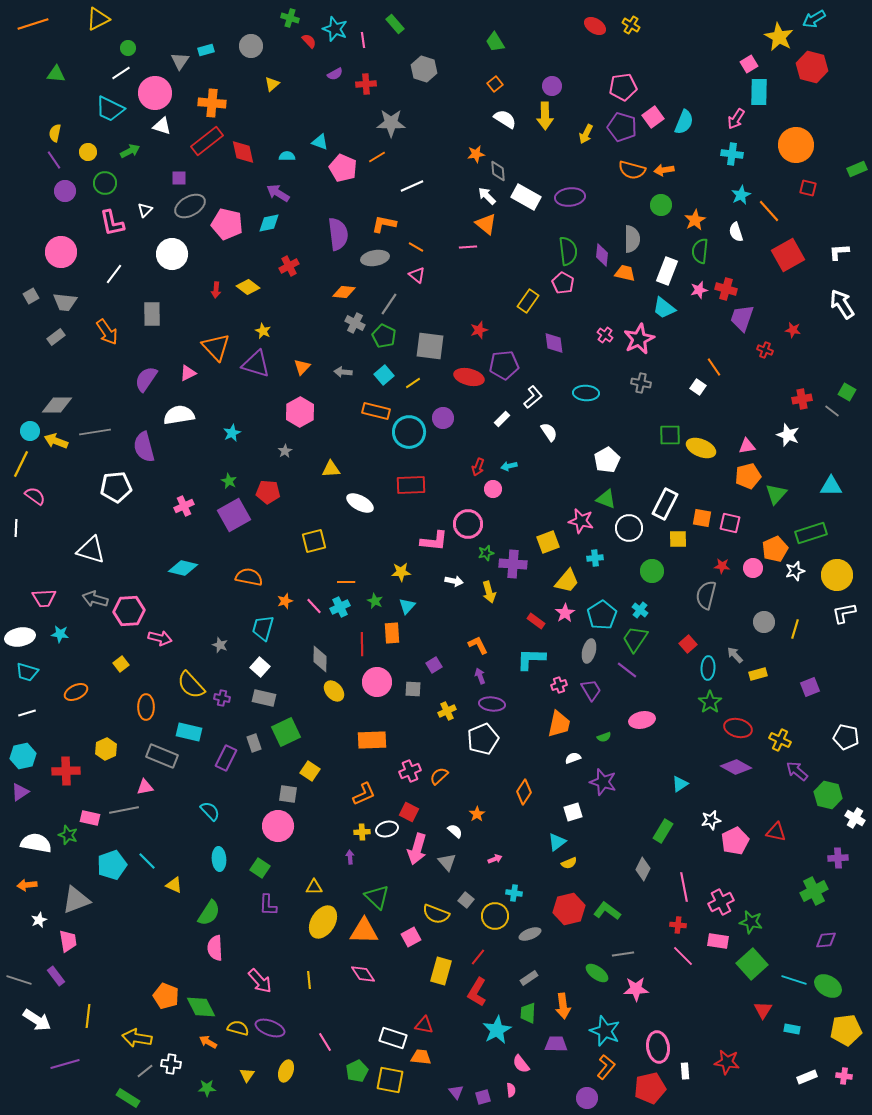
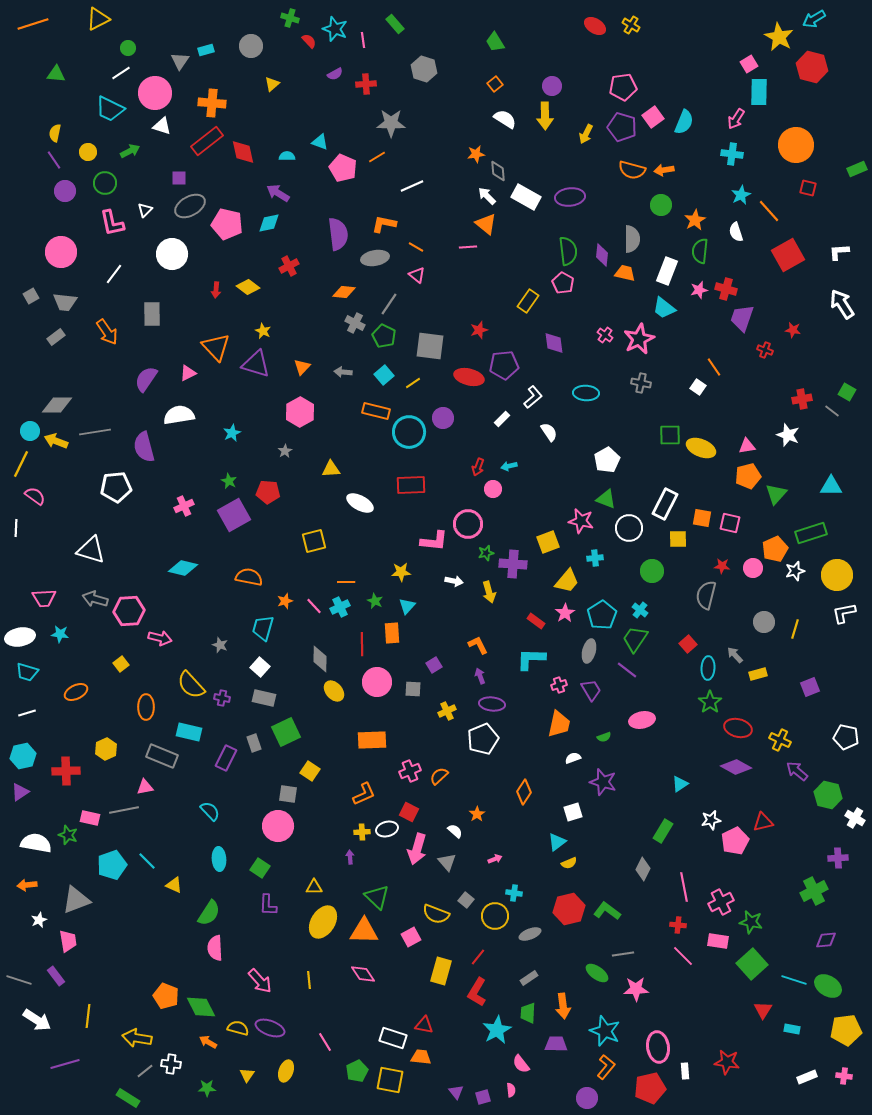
red triangle at (776, 832): moved 13 px left, 10 px up; rotated 25 degrees counterclockwise
